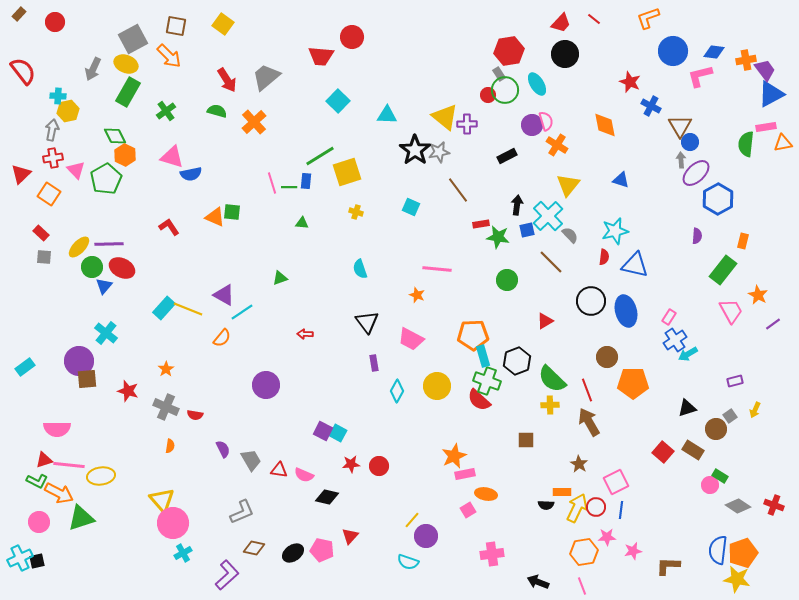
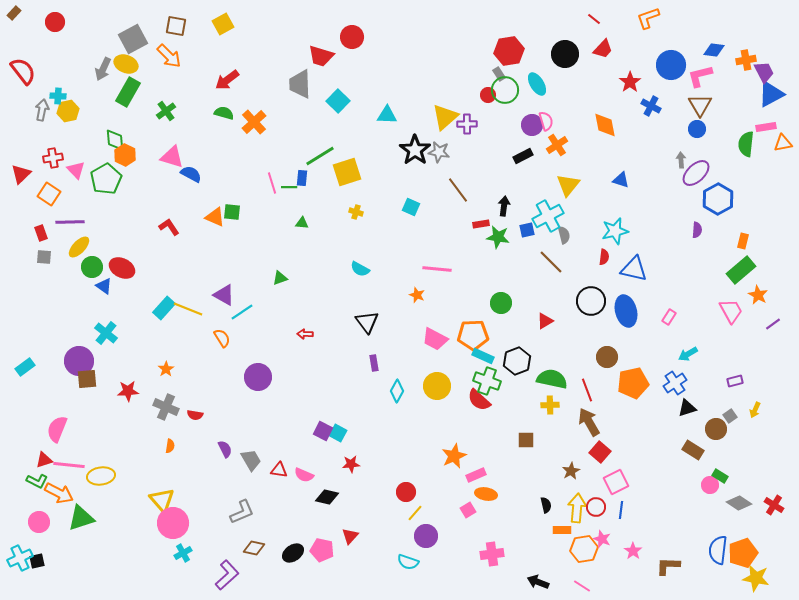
brown rectangle at (19, 14): moved 5 px left, 1 px up
red trapezoid at (561, 23): moved 42 px right, 26 px down
yellow square at (223, 24): rotated 25 degrees clockwise
blue circle at (673, 51): moved 2 px left, 14 px down
blue diamond at (714, 52): moved 2 px up
red trapezoid at (321, 56): rotated 12 degrees clockwise
gray arrow at (93, 69): moved 10 px right
purple trapezoid at (765, 70): moved 1 px left, 2 px down; rotated 10 degrees clockwise
gray trapezoid at (266, 77): moved 34 px right, 7 px down; rotated 52 degrees counterclockwise
red arrow at (227, 80): rotated 85 degrees clockwise
red star at (630, 82): rotated 15 degrees clockwise
green semicircle at (217, 111): moved 7 px right, 2 px down
yellow triangle at (445, 117): rotated 40 degrees clockwise
brown triangle at (680, 126): moved 20 px right, 21 px up
gray arrow at (52, 130): moved 10 px left, 20 px up
green diamond at (115, 136): moved 4 px down; rotated 20 degrees clockwise
blue circle at (690, 142): moved 7 px right, 13 px up
orange cross at (557, 145): rotated 25 degrees clockwise
gray star at (439, 152): rotated 20 degrees clockwise
black rectangle at (507, 156): moved 16 px right
blue semicircle at (191, 174): rotated 140 degrees counterclockwise
blue rectangle at (306, 181): moved 4 px left, 3 px up
black arrow at (517, 205): moved 13 px left, 1 px down
cyan cross at (548, 216): rotated 16 degrees clockwise
red rectangle at (41, 233): rotated 28 degrees clockwise
gray semicircle at (570, 235): moved 6 px left; rotated 30 degrees clockwise
purple semicircle at (697, 236): moved 6 px up
purple line at (109, 244): moved 39 px left, 22 px up
blue triangle at (635, 265): moved 1 px left, 4 px down
cyan semicircle at (360, 269): rotated 42 degrees counterclockwise
green rectangle at (723, 270): moved 18 px right; rotated 12 degrees clockwise
green circle at (507, 280): moved 6 px left, 23 px down
blue triangle at (104, 286): rotated 36 degrees counterclockwise
orange semicircle at (222, 338): rotated 72 degrees counterclockwise
pink trapezoid at (411, 339): moved 24 px right
blue cross at (675, 340): moved 43 px down
cyan rectangle at (483, 356): rotated 50 degrees counterclockwise
green semicircle at (552, 379): rotated 148 degrees clockwise
orange pentagon at (633, 383): rotated 12 degrees counterclockwise
purple circle at (266, 385): moved 8 px left, 8 px up
red star at (128, 391): rotated 20 degrees counterclockwise
pink semicircle at (57, 429): rotated 112 degrees clockwise
purple semicircle at (223, 449): moved 2 px right
red square at (663, 452): moved 63 px left
brown star at (579, 464): moved 8 px left, 7 px down; rotated 12 degrees clockwise
red circle at (379, 466): moved 27 px right, 26 px down
pink rectangle at (465, 474): moved 11 px right, 1 px down; rotated 12 degrees counterclockwise
orange rectangle at (562, 492): moved 38 px down
black semicircle at (546, 505): rotated 105 degrees counterclockwise
red cross at (774, 505): rotated 12 degrees clockwise
gray diamond at (738, 506): moved 1 px right, 3 px up
yellow arrow at (577, 508): rotated 20 degrees counterclockwise
yellow line at (412, 520): moved 3 px right, 7 px up
pink star at (607, 537): moved 5 px left, 2 px down; rotated 24 degrees clockwise
pink star at (633, 551): rotated 24 degrees counterclockwise
orange hexagon at (584, 552): moved 3 px up
yellow star at (737, 579): moved 19 px right, 1 px up
pink line at (582, 586): rotated 36 degrees counterclockwise
